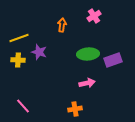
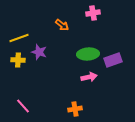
pink cross: moved 1 px left, 3 px up; rotated 24 degrees clockwise
orange arrow: rotated 120 degrees clockwise
pink arrow: moved 2 px right, 6 px up
